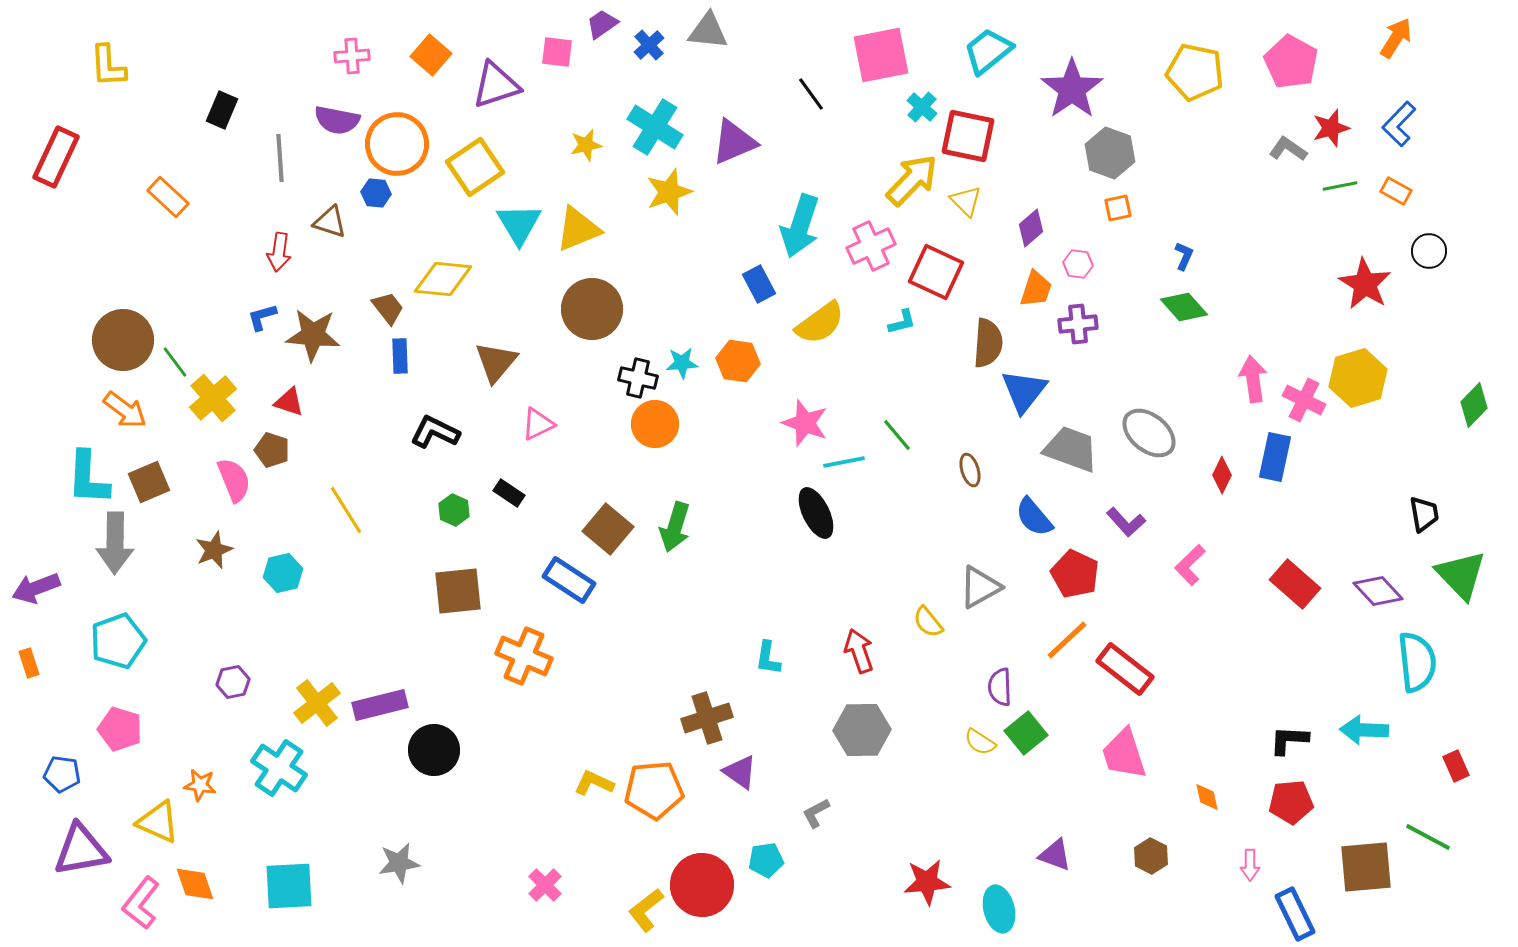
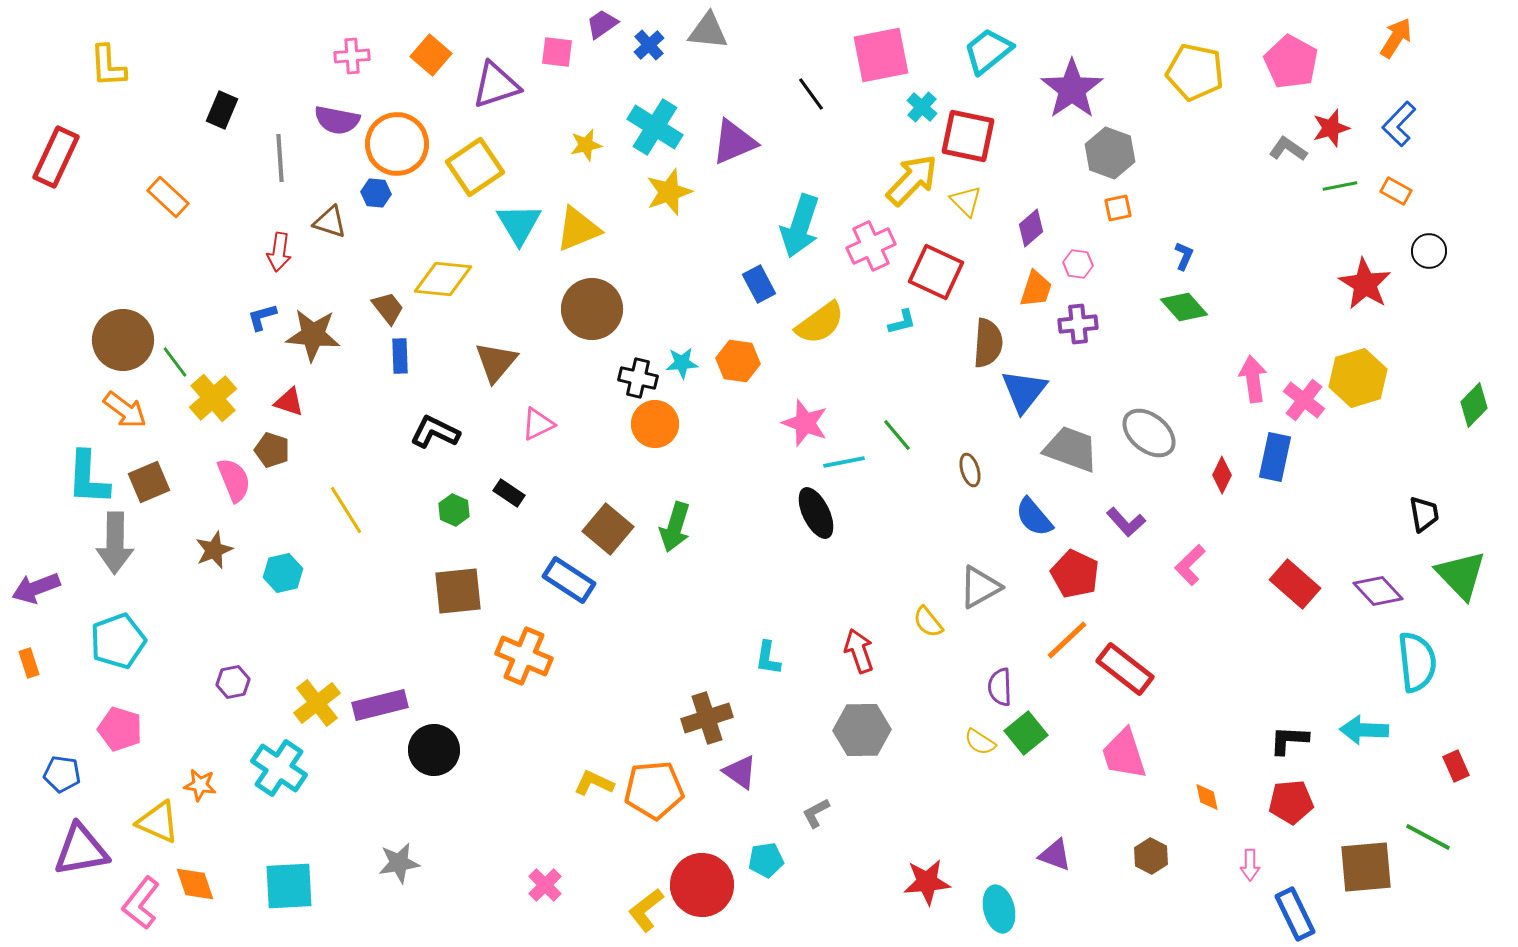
pink cross at (1304, 400): rotated 12 degrees clockwise
